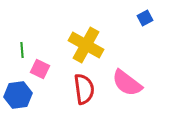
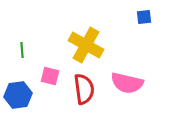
blue square: moved 1 px left, 1 px up; rotated 21 degrees clockwise
pink square: moved 10 px right, 7 px down; rotated 12 degrees counterclockwise
pink semicircle: rotated 24 degrees counterclockwise
